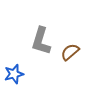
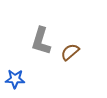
blue star: moved 1 px right, 5 px down; rotated 18 degrees clockwise
